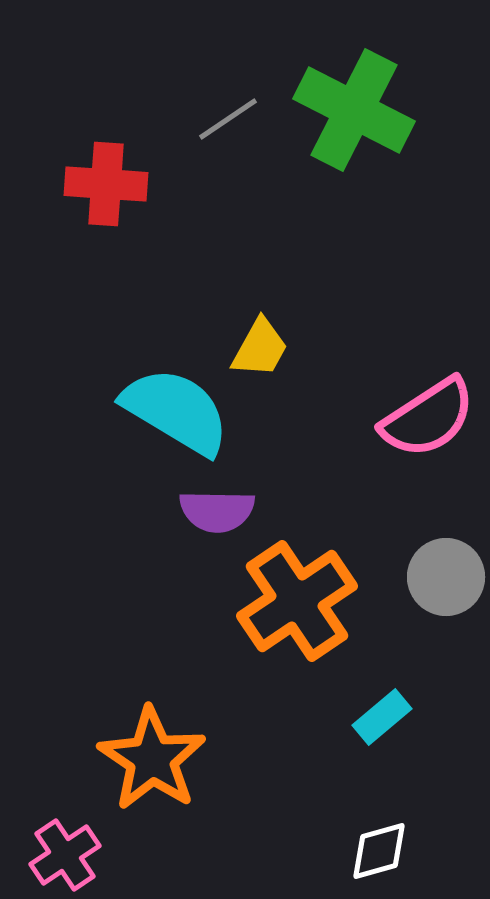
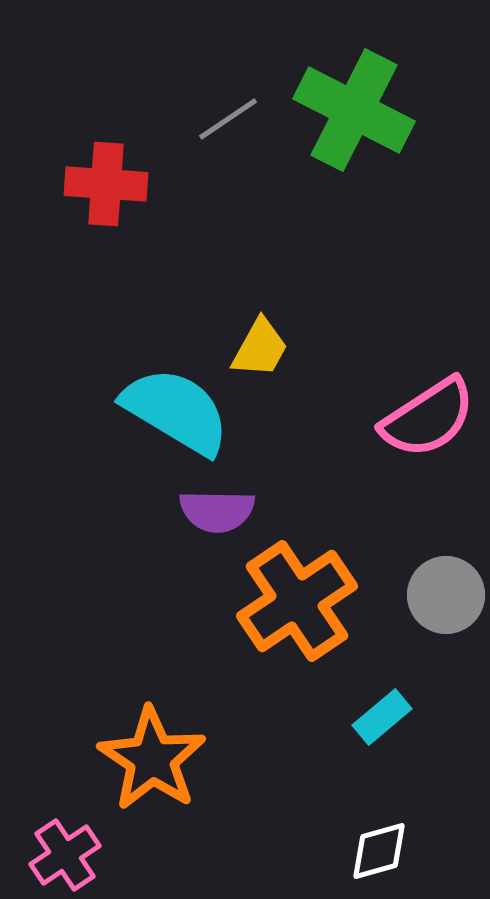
gray circle: moved 18 px down
